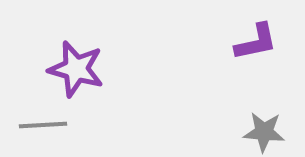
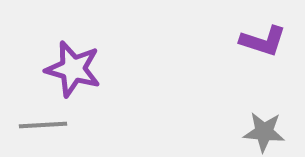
purple L-shape: moved 7 px right, 1 px up; rotated 30 degrees clockwise
purple star: moved 3 px left
